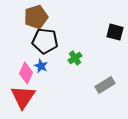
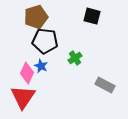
black square: moved 23 px left, 16 px up
pink diamond: moved 1 px right
gray rectangle: rotated 60 degrees clockwise
